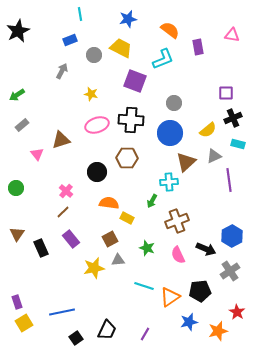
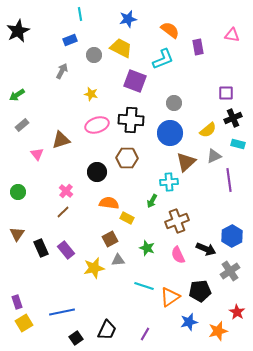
green circle at (16, 188): moved 2 px right, 4 px down
purple rectangle at (71, 239): moved 5 px left, 11 px down
